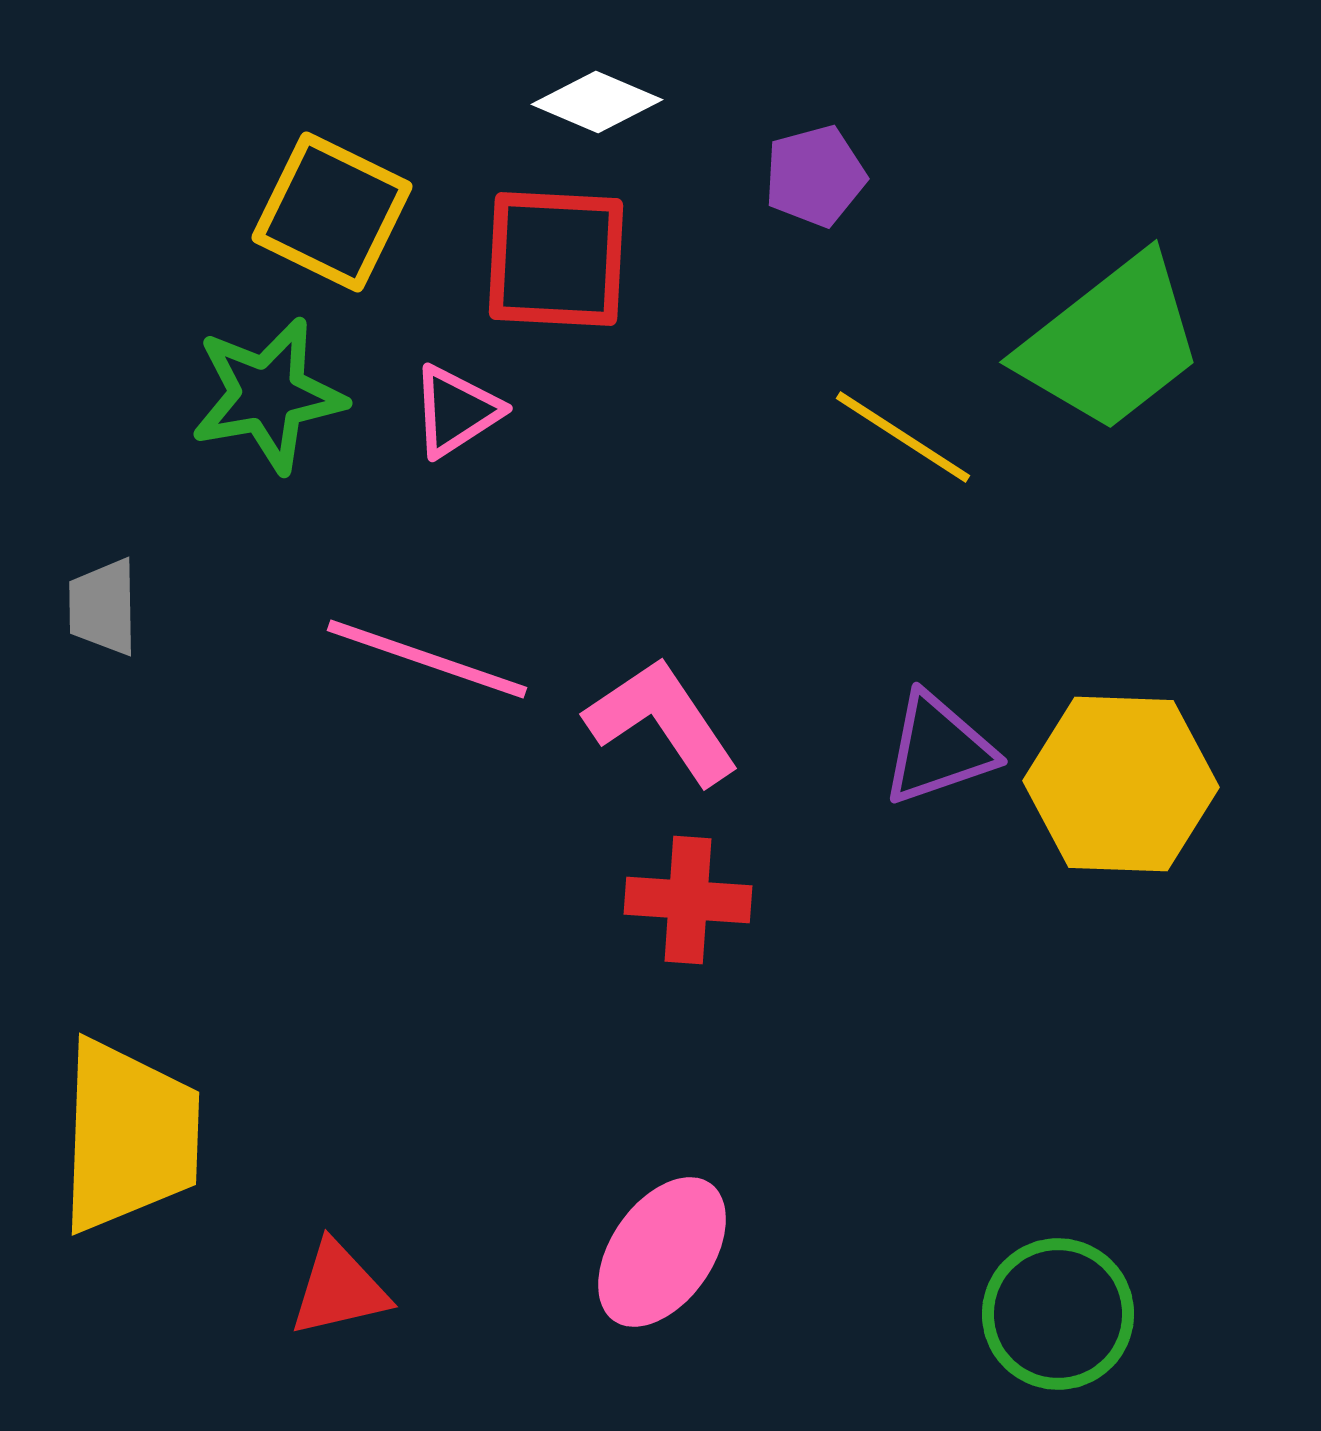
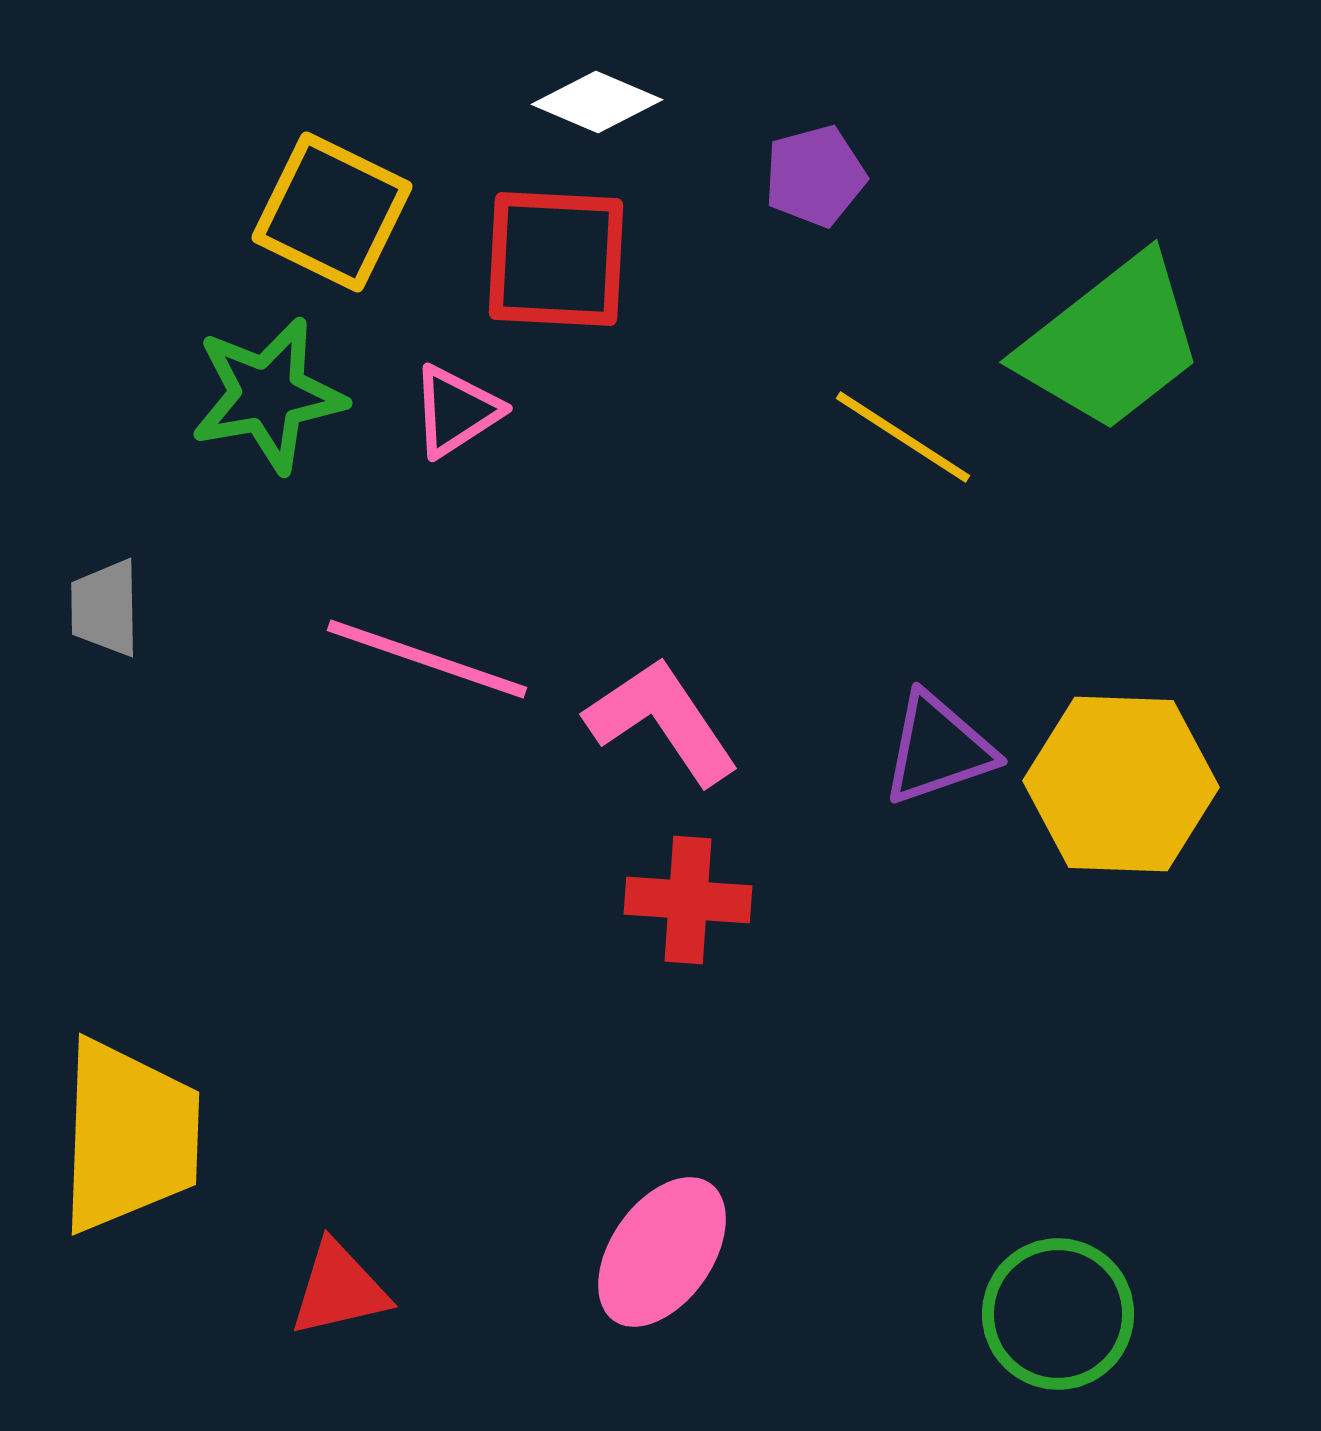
gray trapezoid: moved 2 px right, 1 px down
